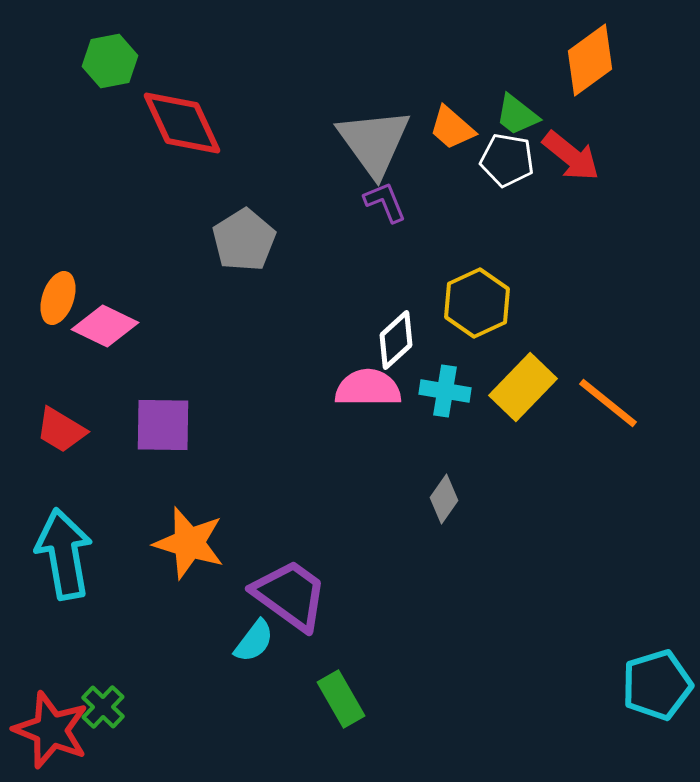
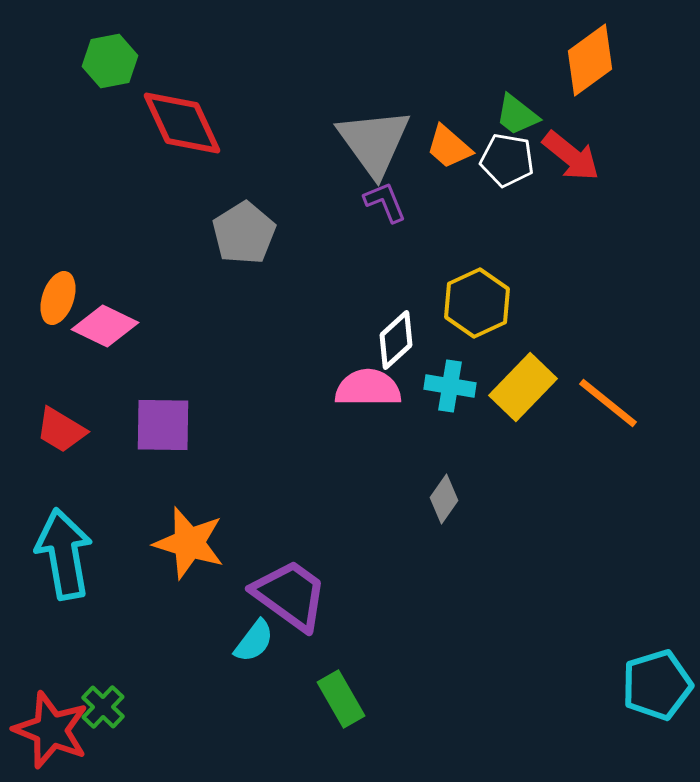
orange trapezoid: moved 3 px left, 19 px down
gray pentagon: moved 7 px up
cyan cross: moved 5 px right, 5 px up
